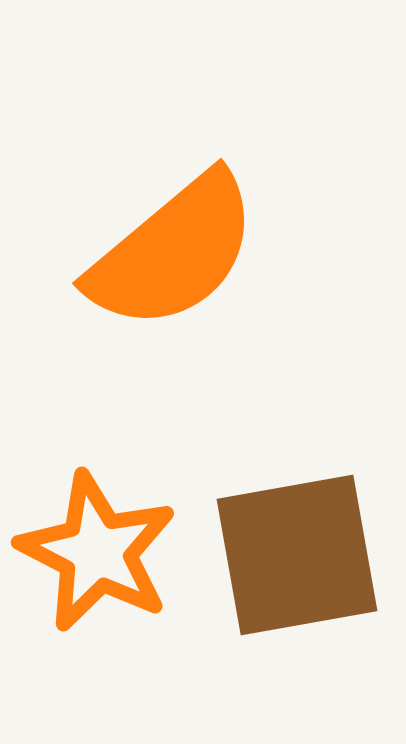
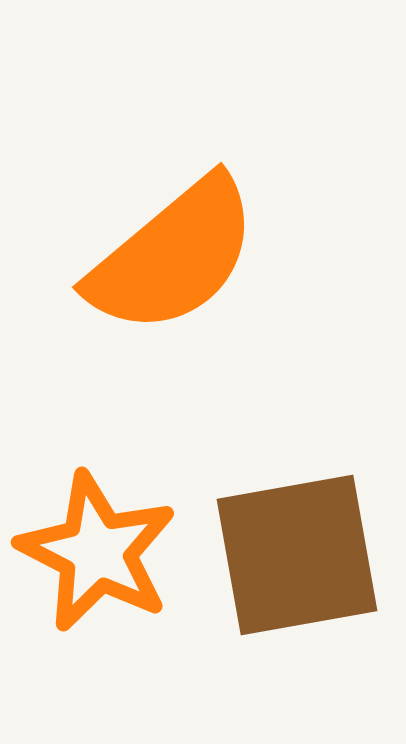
orange semicircle: moved 4 px down
